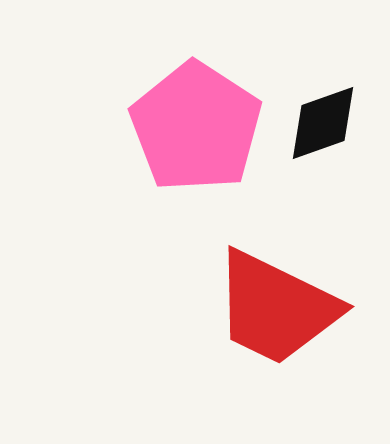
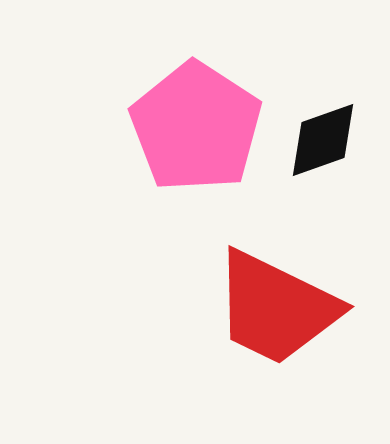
black diamond: moved 17 px down
